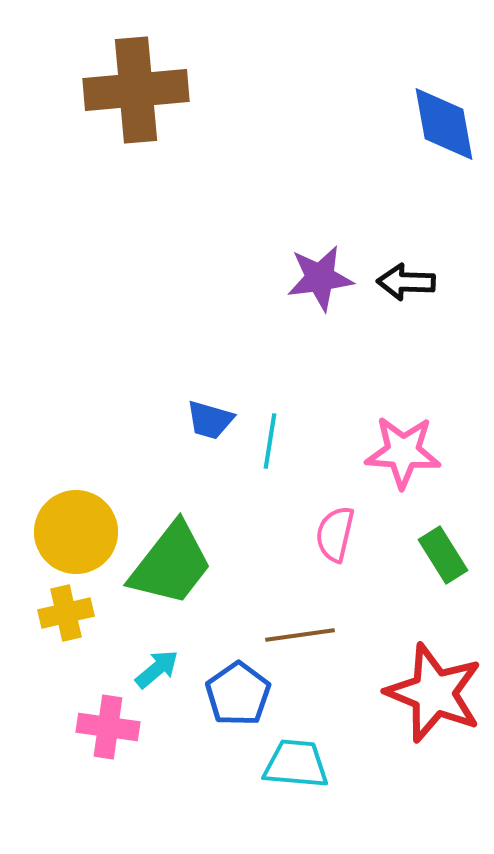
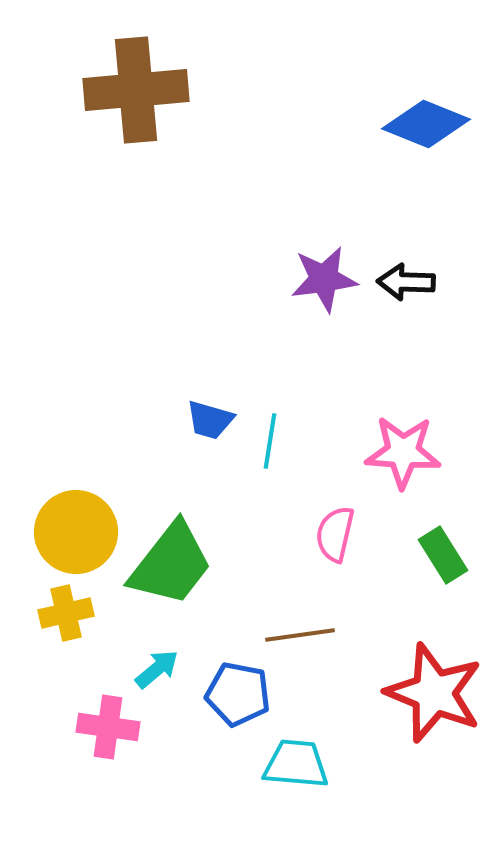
blue diamond: moved 18 px left; rotated 58 degrees counterclockwise
purple star: moved 4 px right, 1 px down
blue pentagon: rotated 26 degrees counterclockwise
